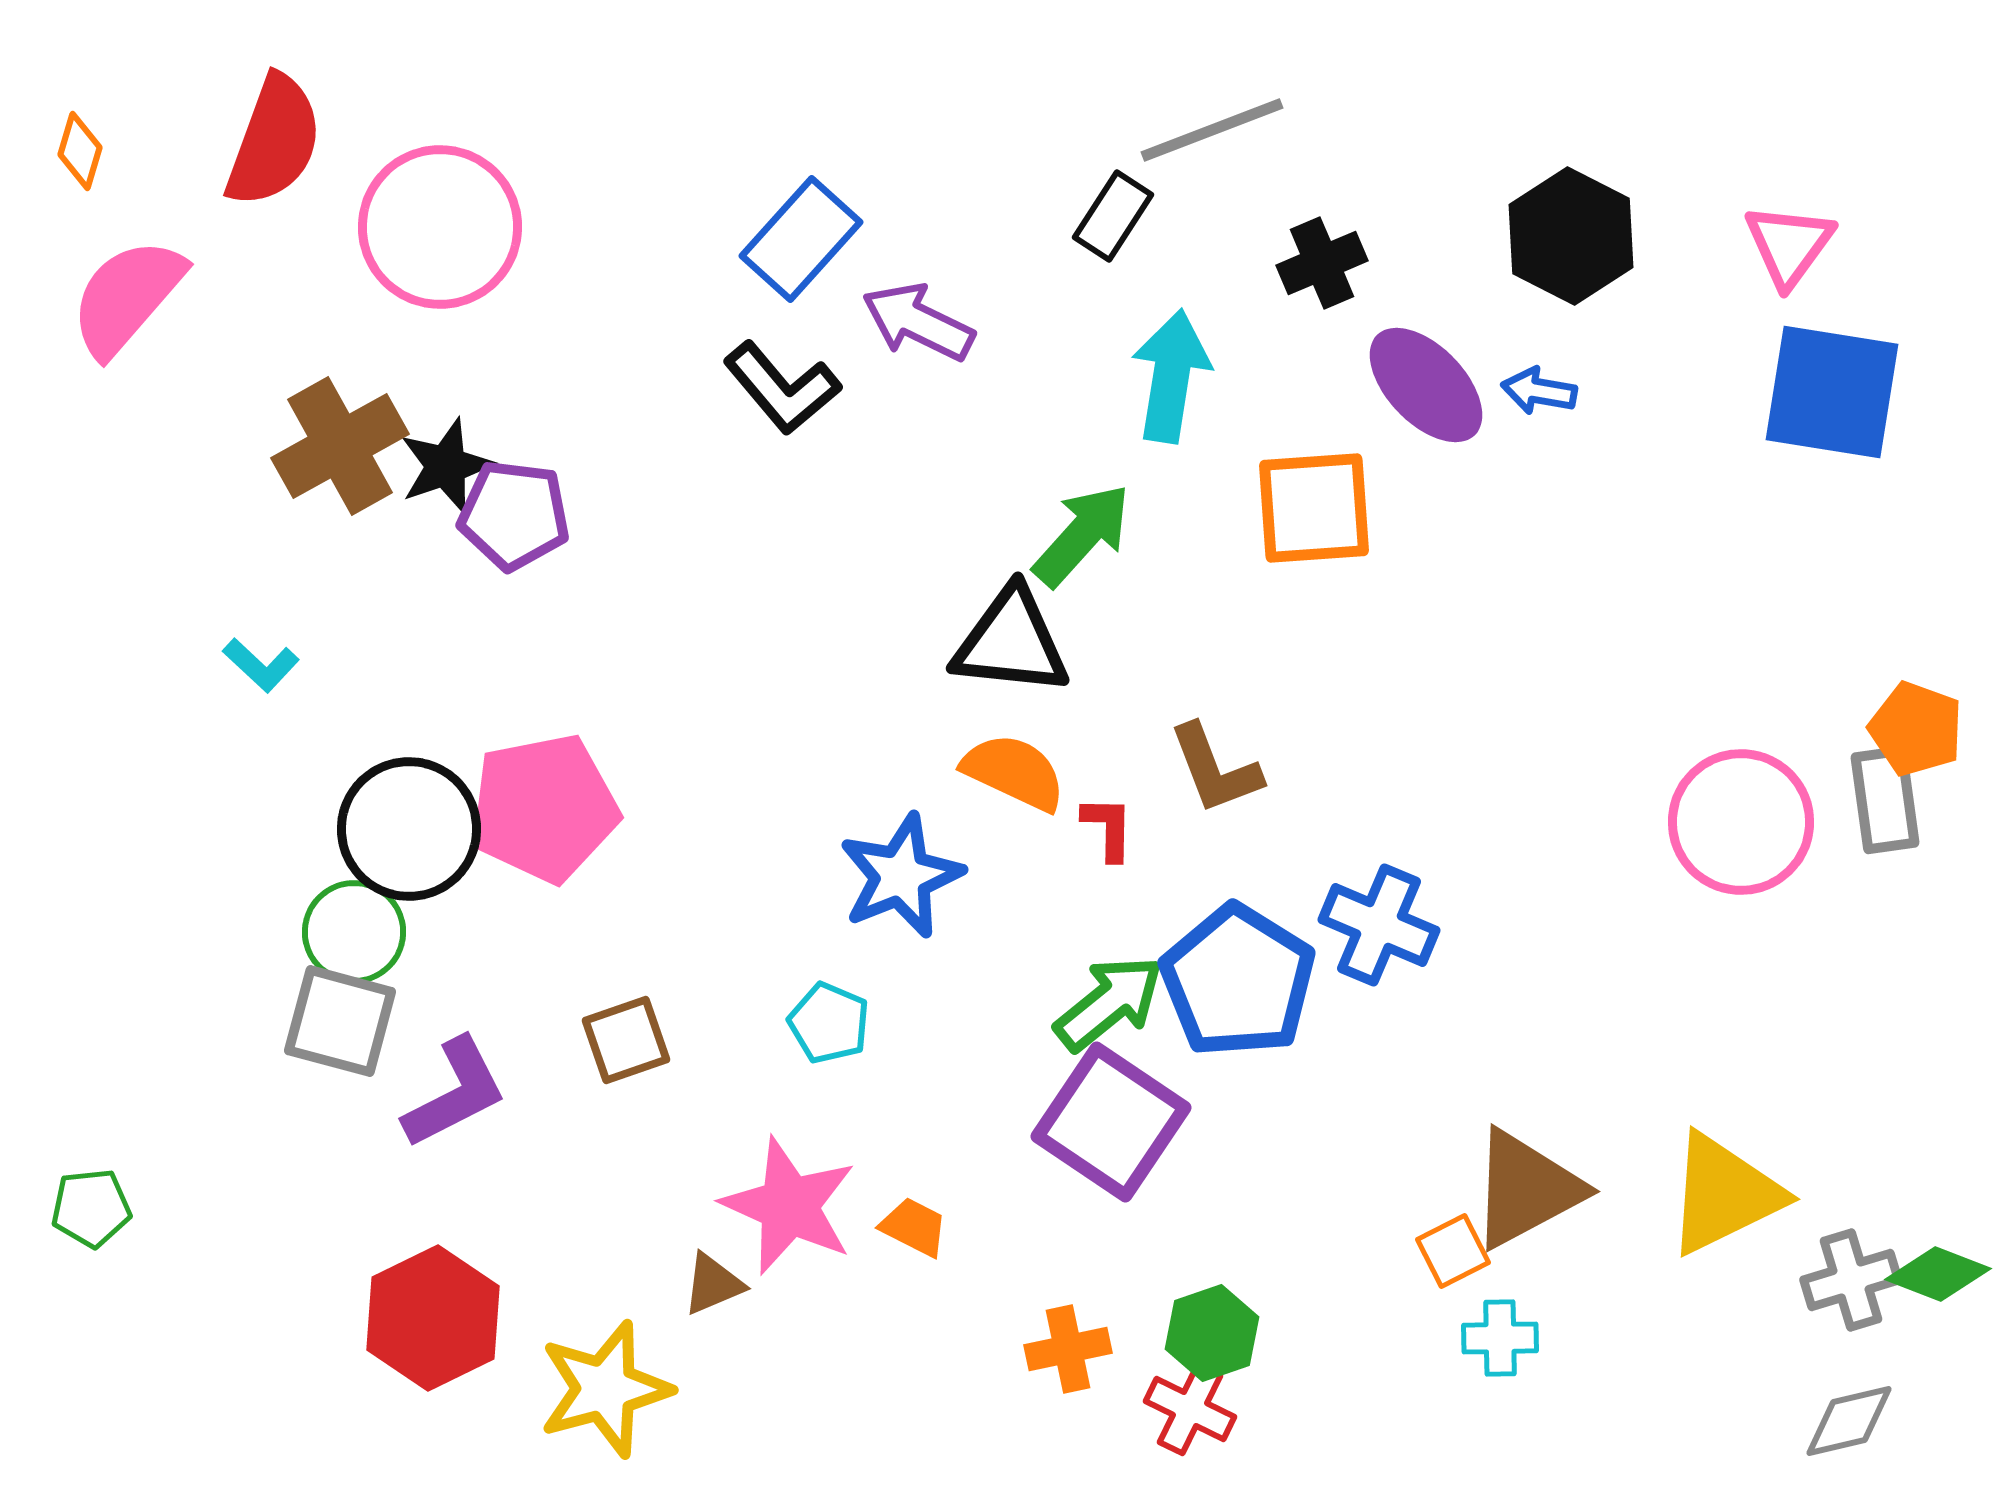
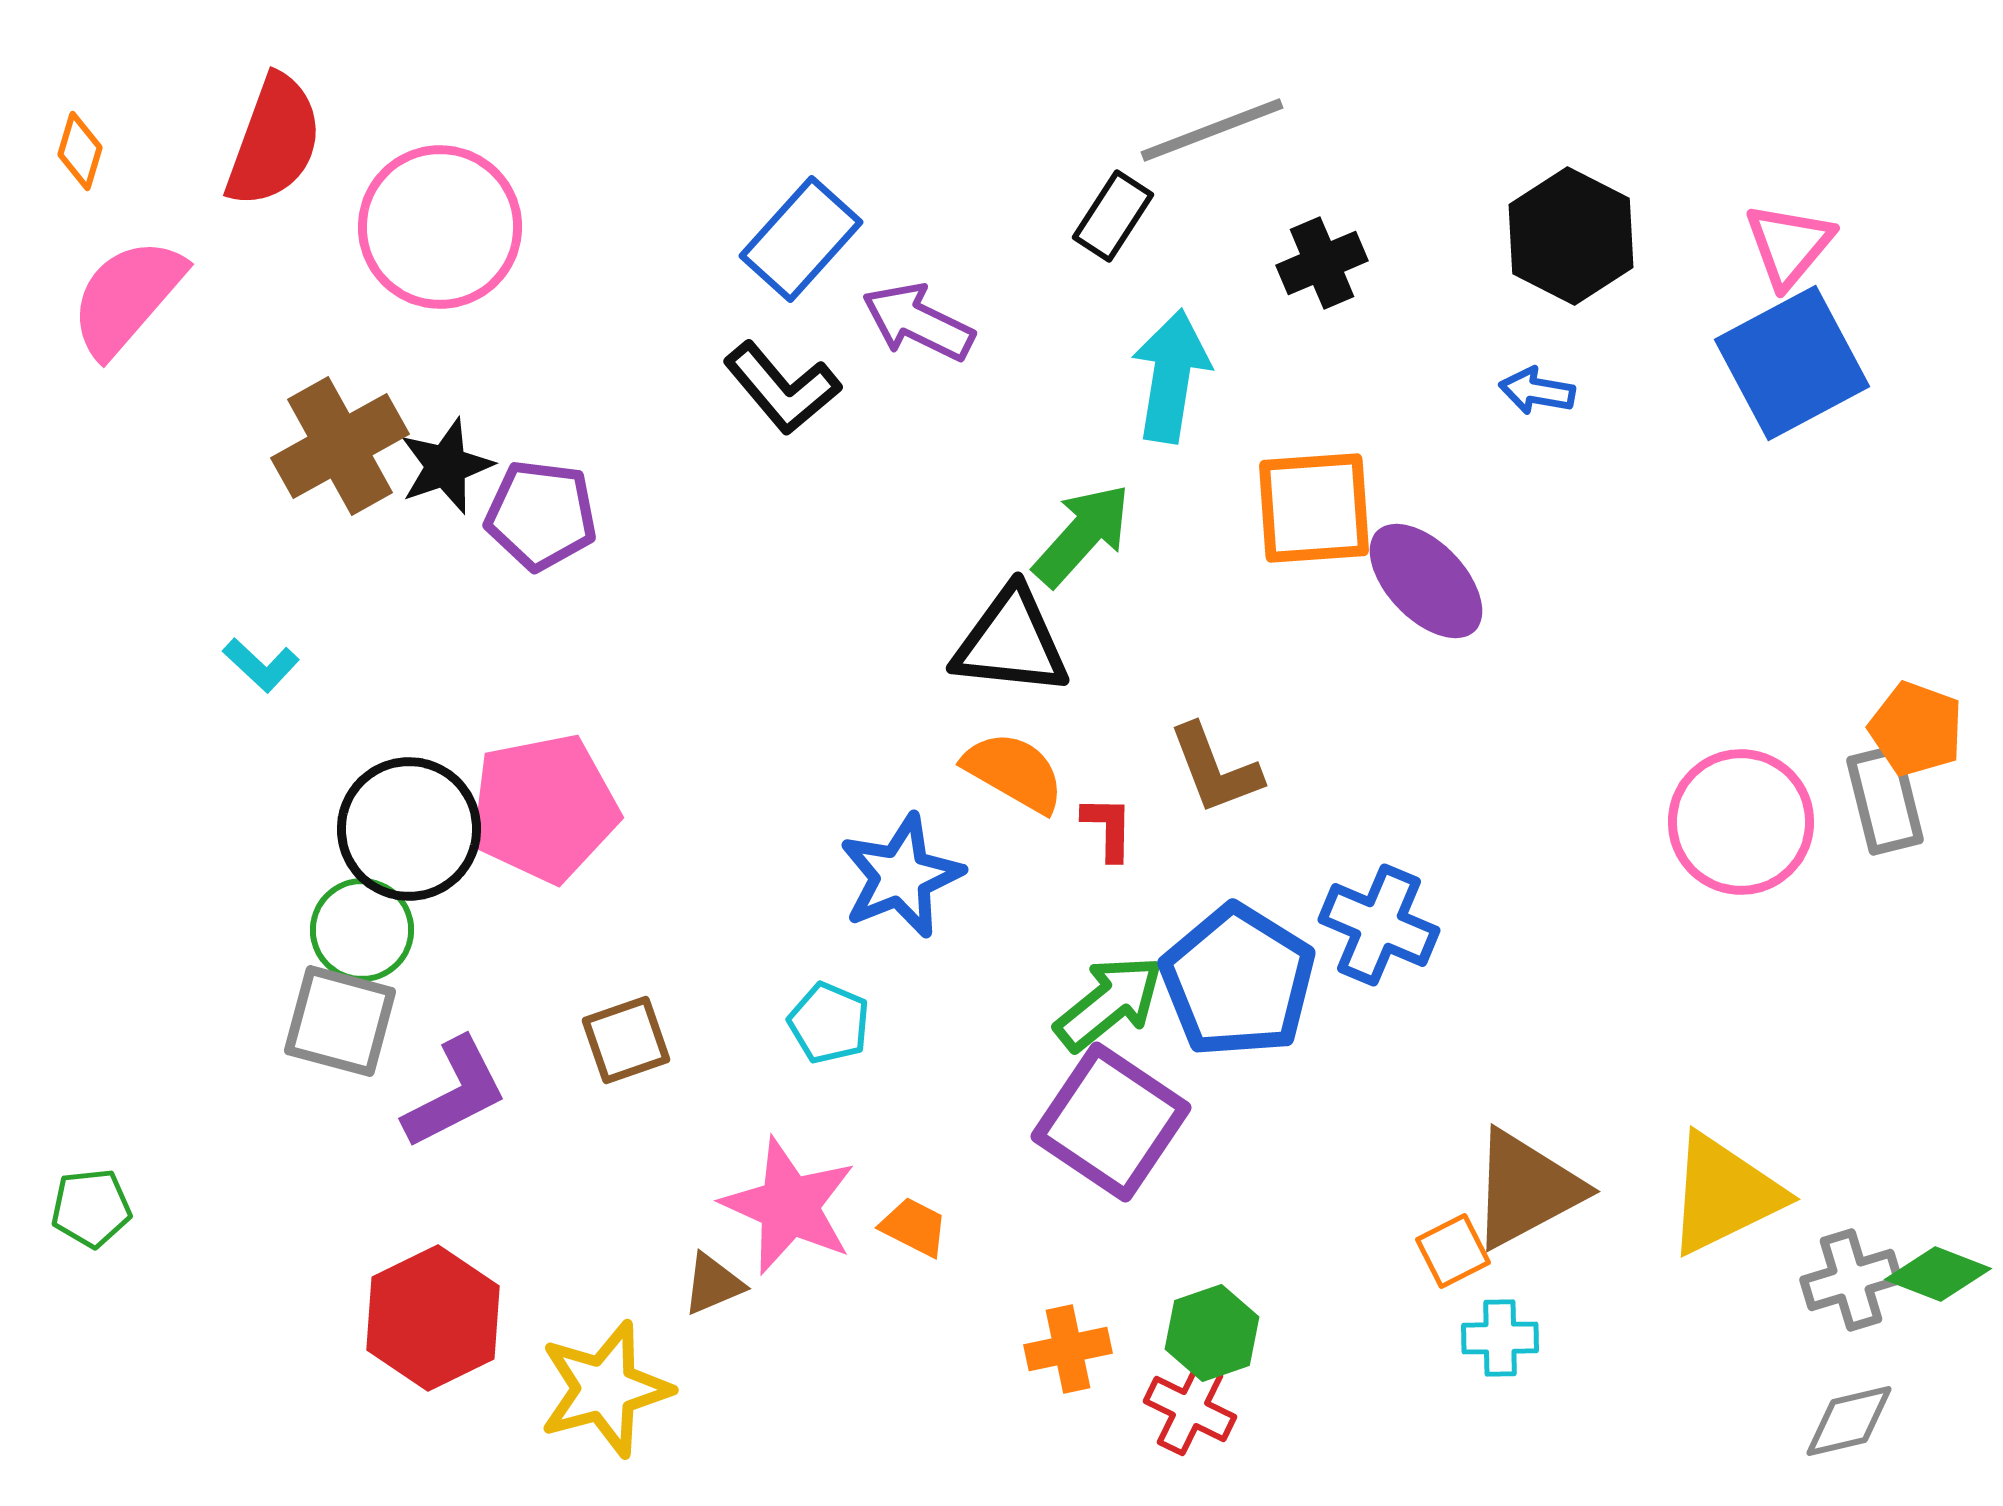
pink triangle at (1789, 245): rotated 4 degrees clockwise
purple ellipse at (1426, 385): moved 196 px down
blue arrow at (1539, 391): moved 2 px left
blue square at (1832, 392): moved 40 px left, 29 px up; rotated 37 degrees counterclockwise
purple pentagon at (514, 515): moved 27 px right
orange semicircle at (1014, 772): rotated 5 degrees clockwise
gray rectangle at (1885, 800): rotated 6 degrees counterclockwise
green circle at (354, 932): moved 8 px right, 2 px up
